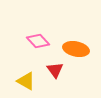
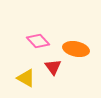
red triangle: moved 2 px left, 3 px up
yellow triangle: moved 3 px up
